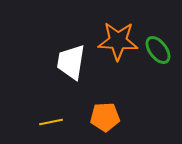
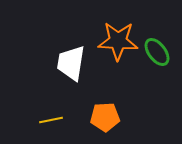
green ellipse: moved 1 px left, 2 px down
white trapezoid: moved 1 px down
yellow line: moved 2 px up
